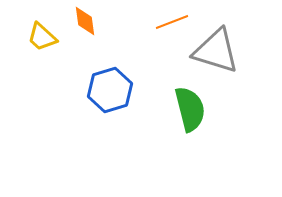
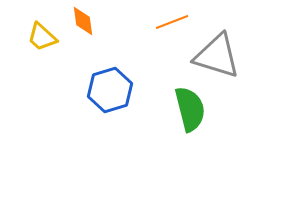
orange diamond: moved 2 px left
gray triangle: moved 1 px right, 5 px down
